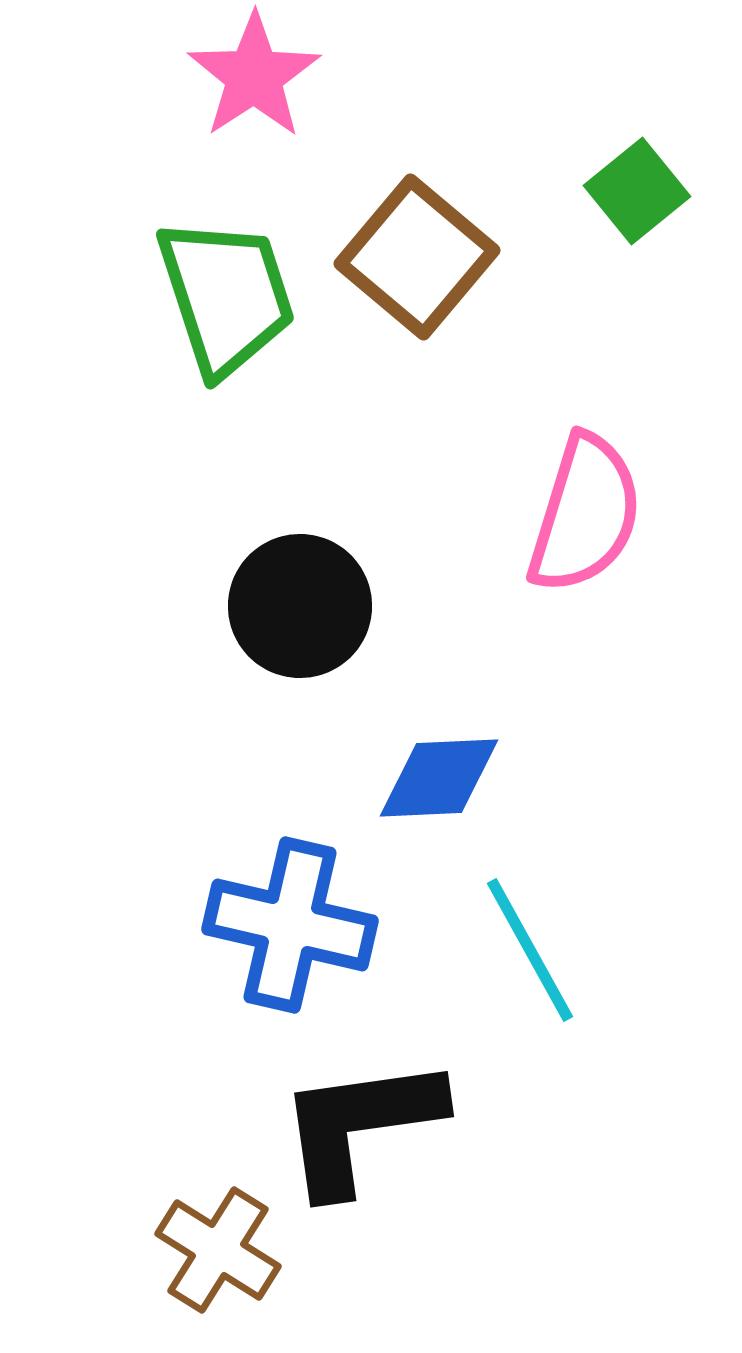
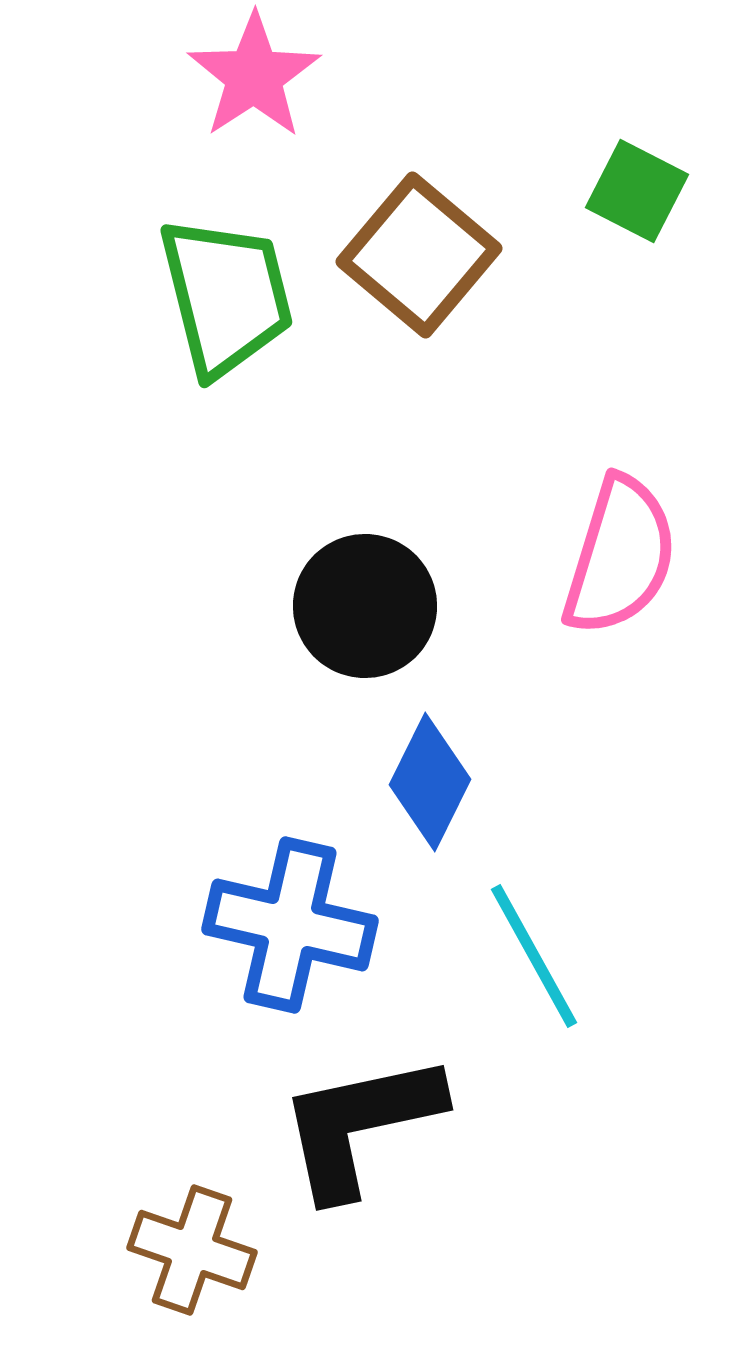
green square: rotated 24 degrees counterclockwise
brown square: moved 2 px right, 2 px up
green trapezoid: rotated 4 degrees clockwise
pink semicircle: moved 35 px right, 42 px down
black circle: moved 65 px right
blue diamond: moved 9 px left, 4 px down; rotated 61 degrees counterclockwise
cyan line: moved 4 px right, 6 px down
black L-shape: rotated 4 degrees counterclockwise
brown cross: moved 26 px left; rotated 13 degrees counterclockwise
